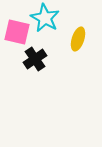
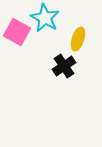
pink square: rotated 16 degrees clockwise
black cross: moved 29 px right, 7 px down
